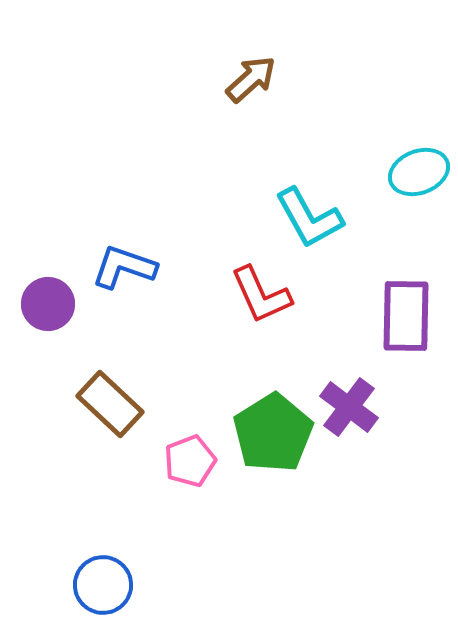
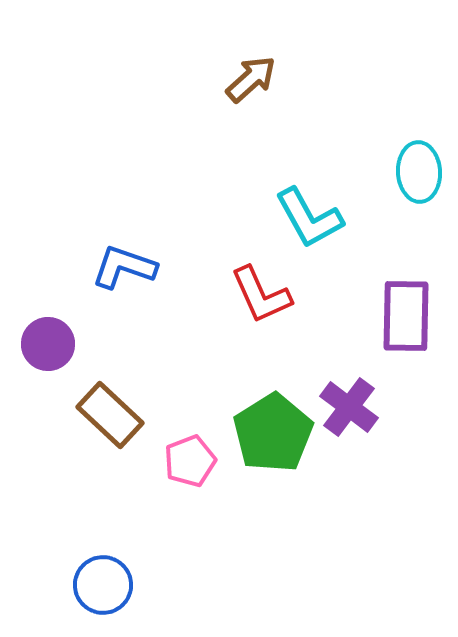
cyan ellipse: rotated 72 degrees counterclockwise
purple circle: moved 40 px down
brown rectangle: moved 11 px down
